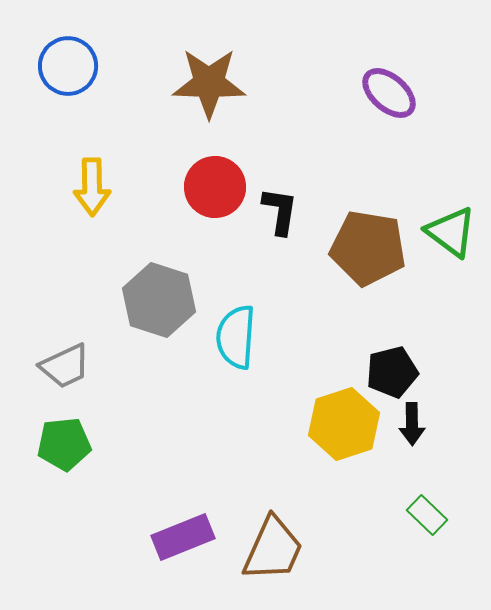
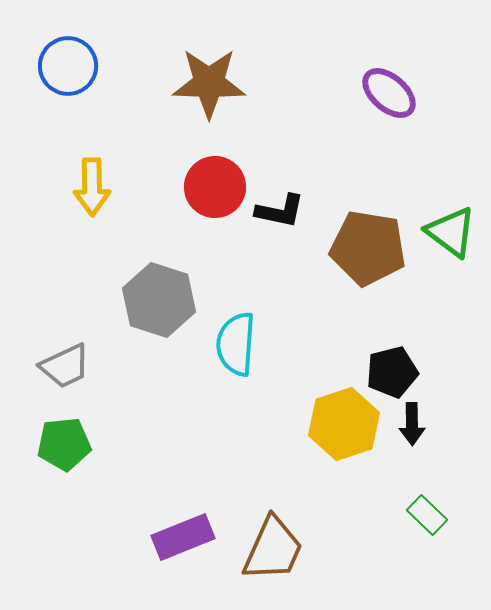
black L-shape: rotated 93 degrees clockwise
cyan semicircle: moved 7 px down
